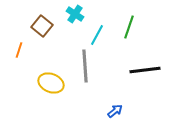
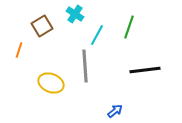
brown square: rotated 20 degrees clockwise
